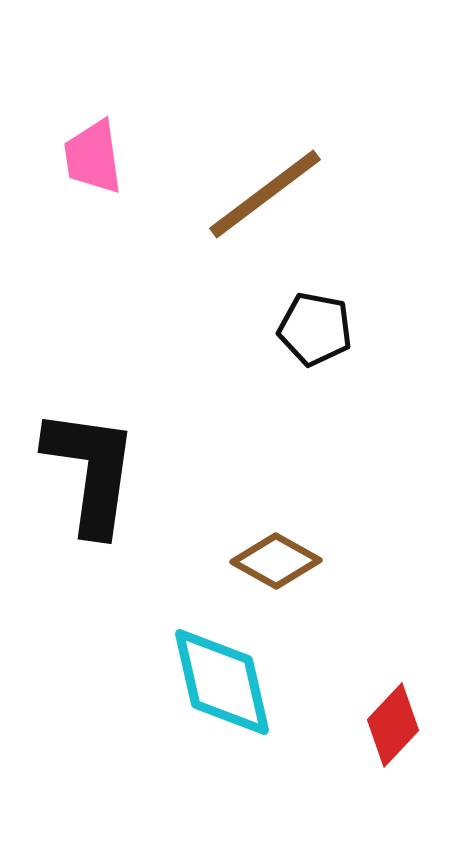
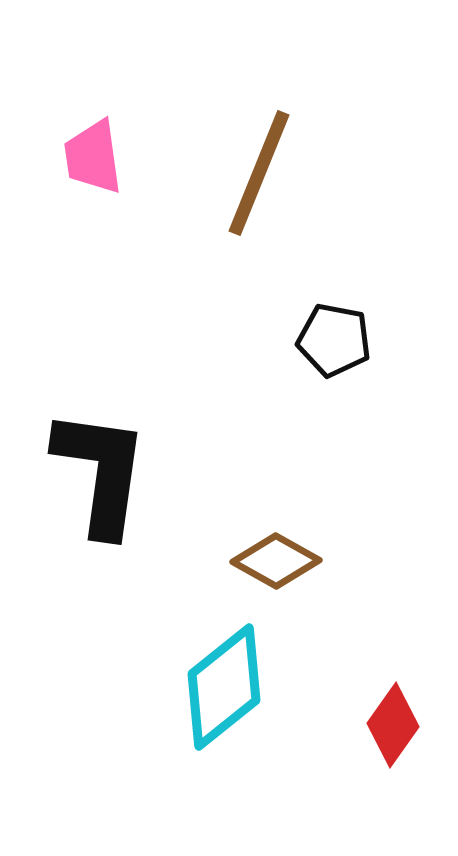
brown line: moved 6 px left, 21 px up; rotated 31 degrees counterclockwise
black pentagon: moved 19 px right, 11 px down
black L-shape: moved 10 px right, 1 px down
cyan diamond: moved 2 px right, 5 px down; rotated 64 degrees clockwise
red diamond: rotated 8 degrees counterclockwise
